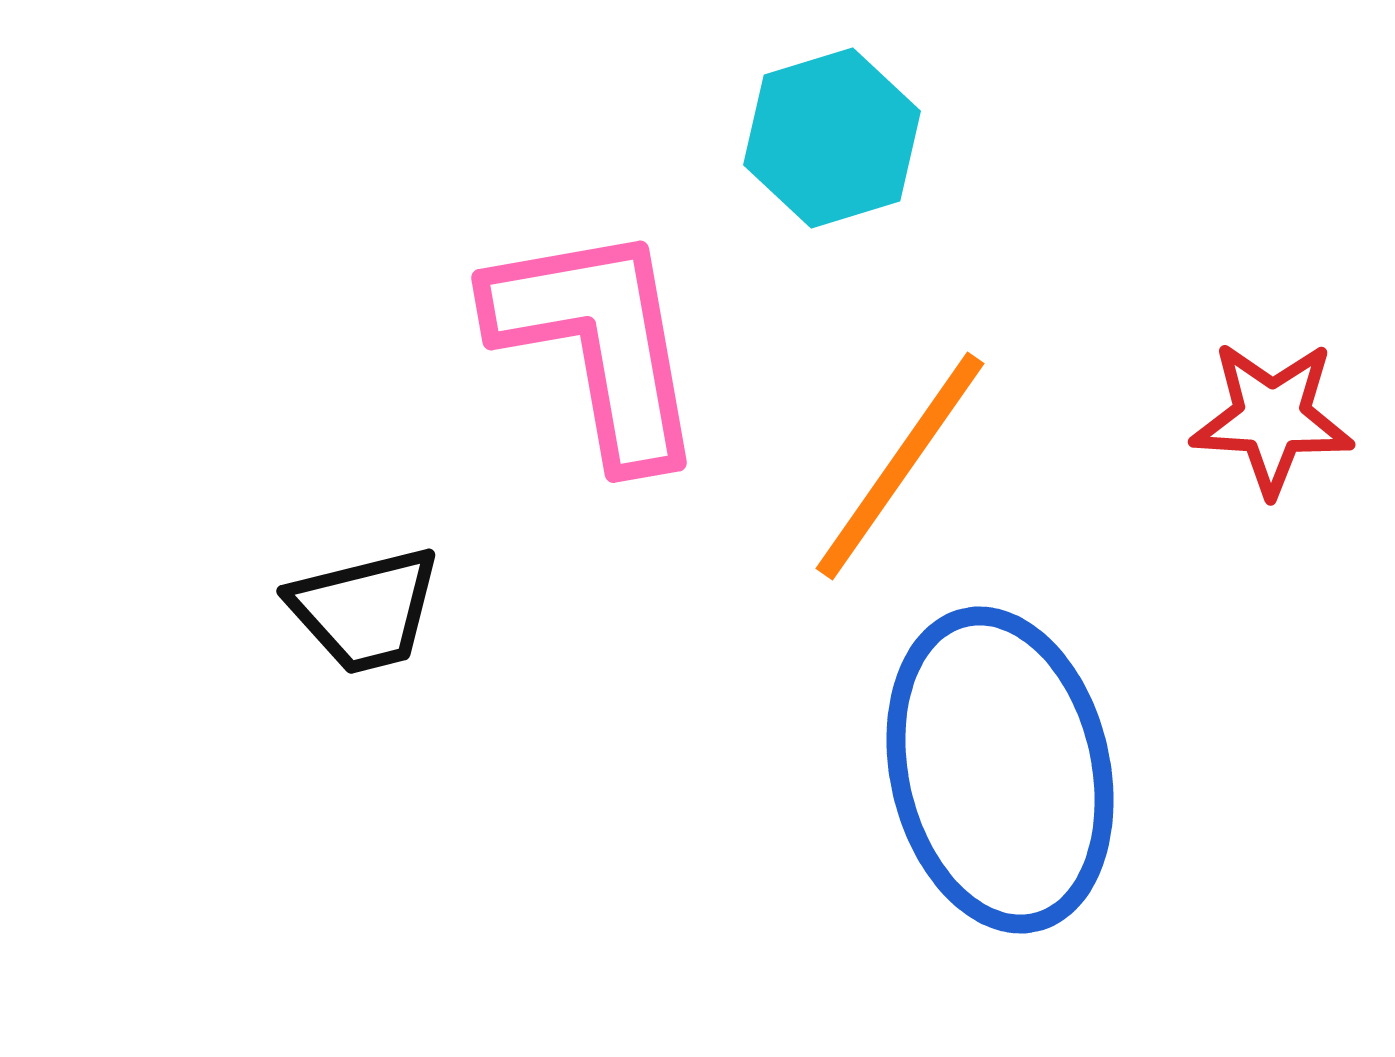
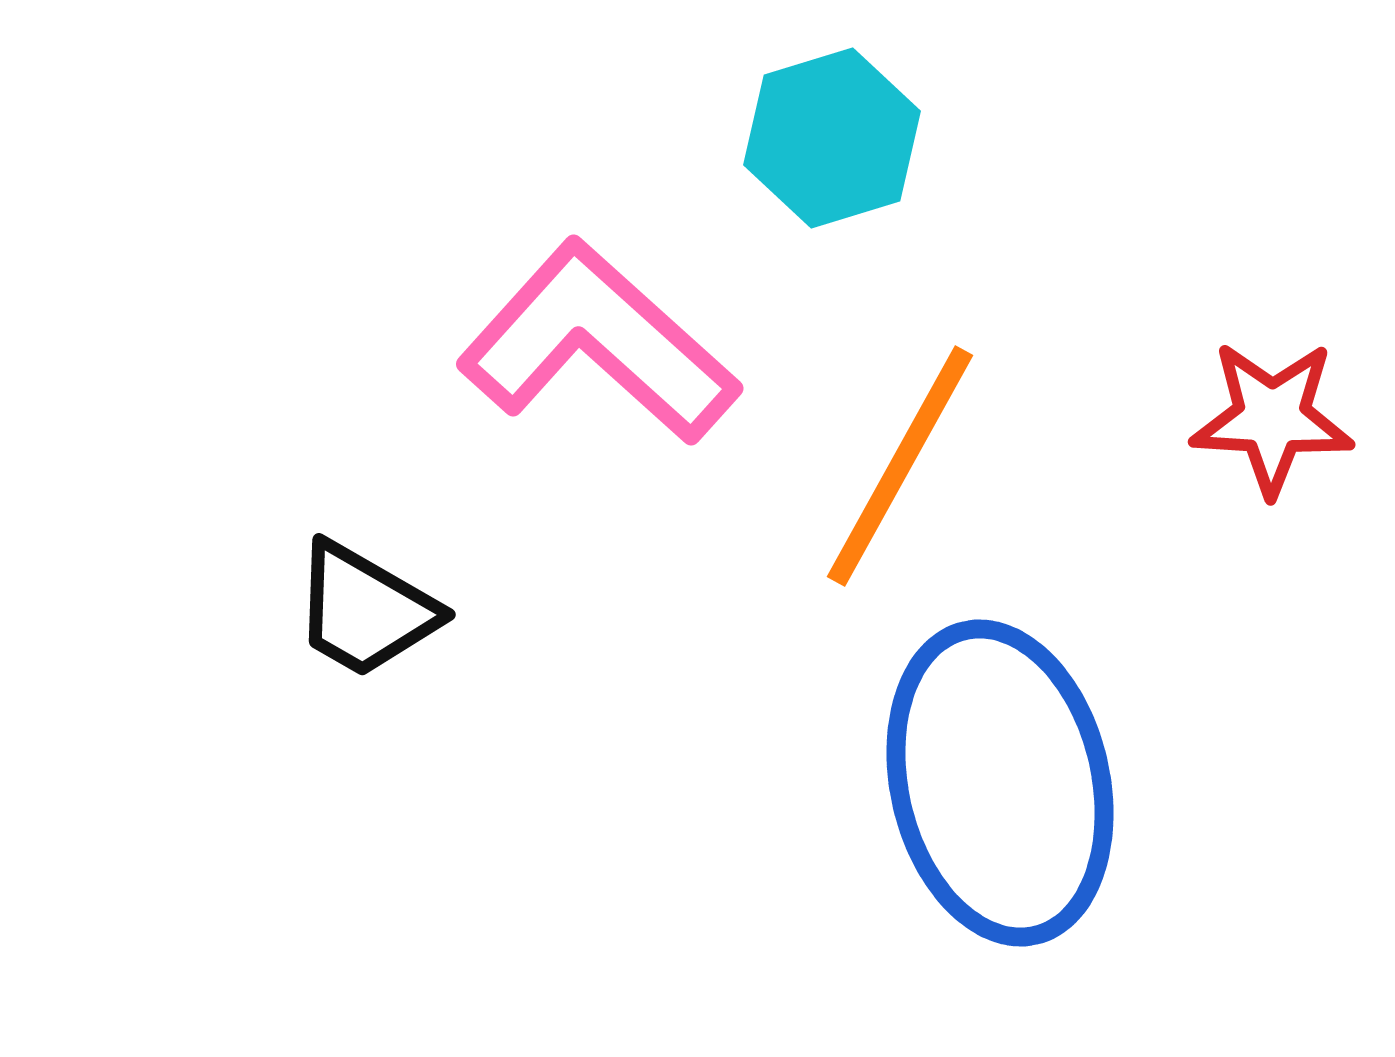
pink L-shape: rotated 38 degrees counterclockwise
orange line: rotated 6 degrees counterclockwise
black trapezoid: rotated 44 degrees clockwise
blue ellipse: moved 13 px down
